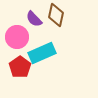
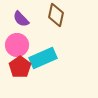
purple semicircle: moved 13 px left
pink circle: moved 8 px down
cyan rectangle: moved 1 px right, 5 px down
